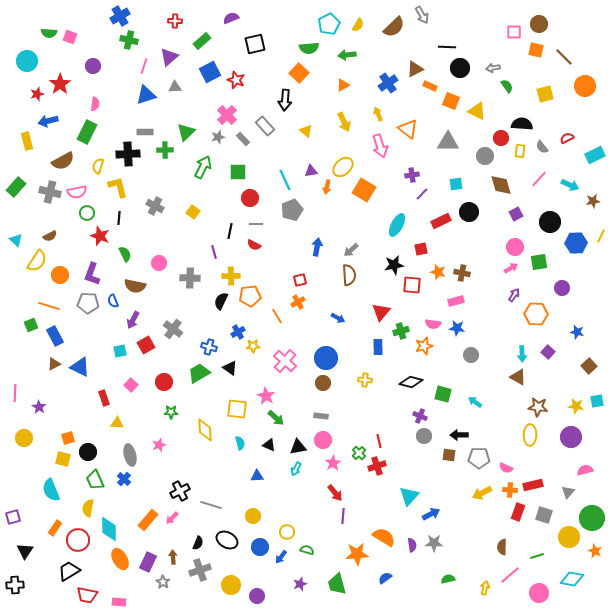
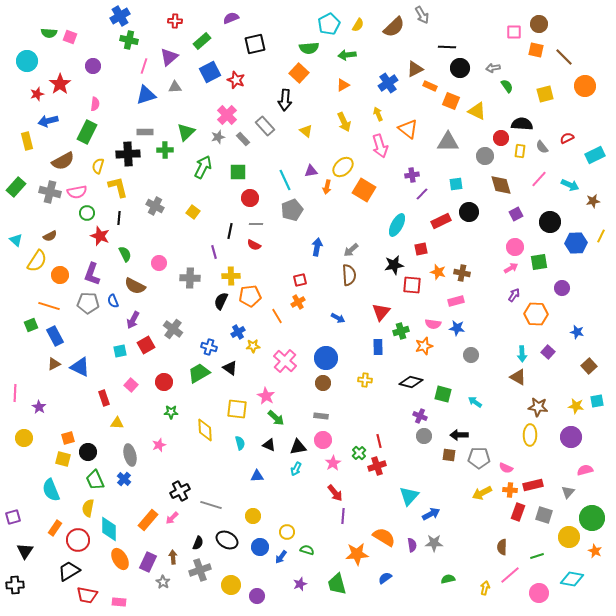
brown semicircle at (135, 286): rotated 15 degrees clockwise
